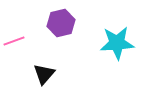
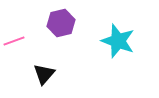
cyan star: moved 1 px right, 2 px up; rotated 24 degrees clockwise
